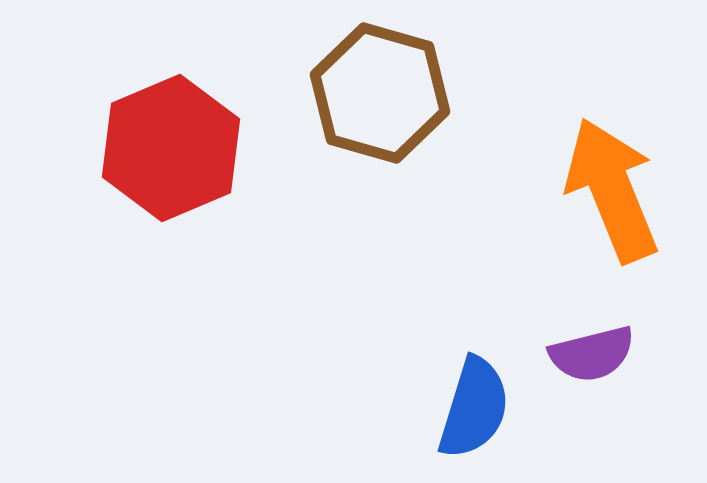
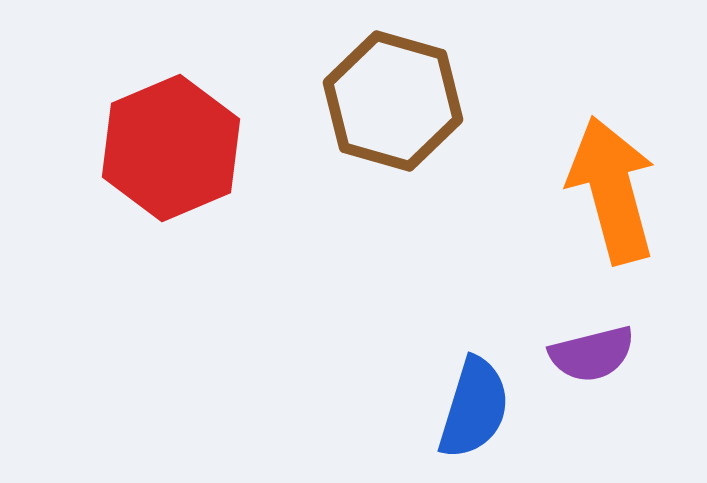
brown hexagon: moved 13 px right, 8 px down
orange arrow: rotated 7 degrees clockwise
